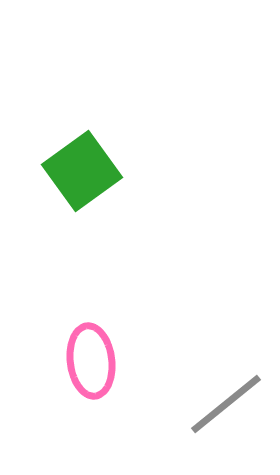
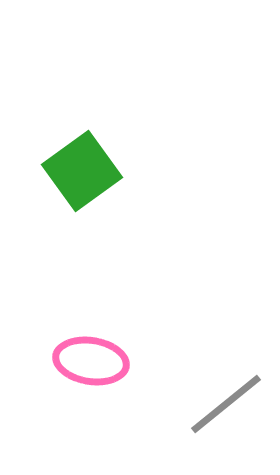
pink ellipse: rotated 74 degrees counterclockwise
